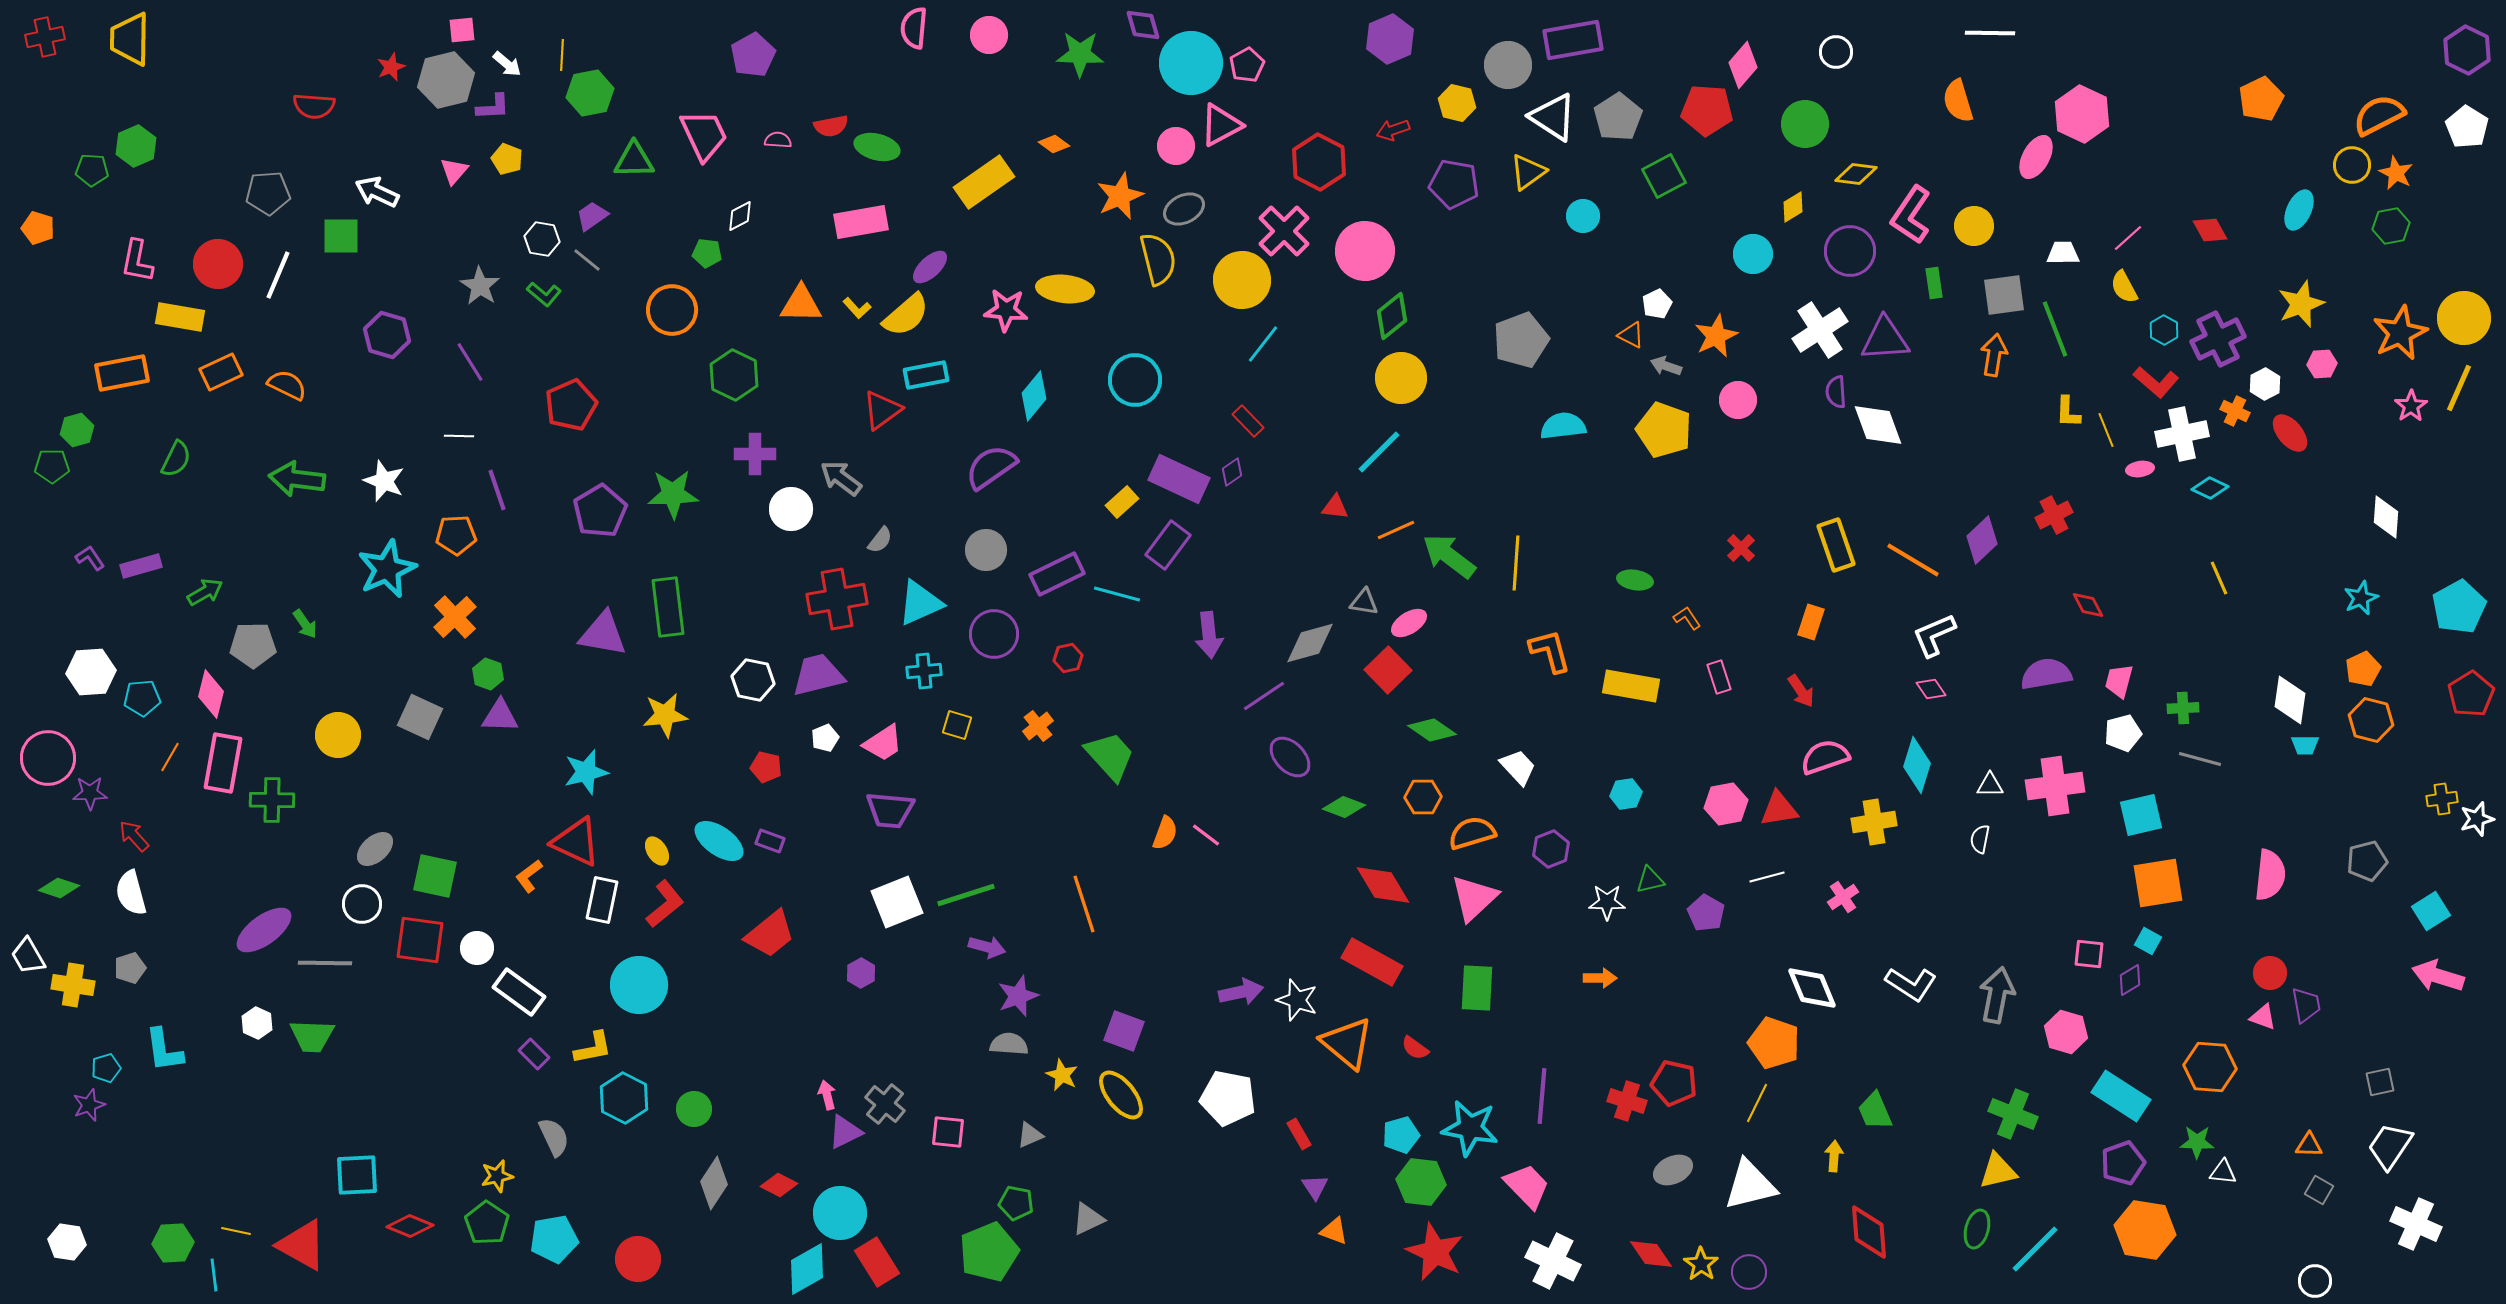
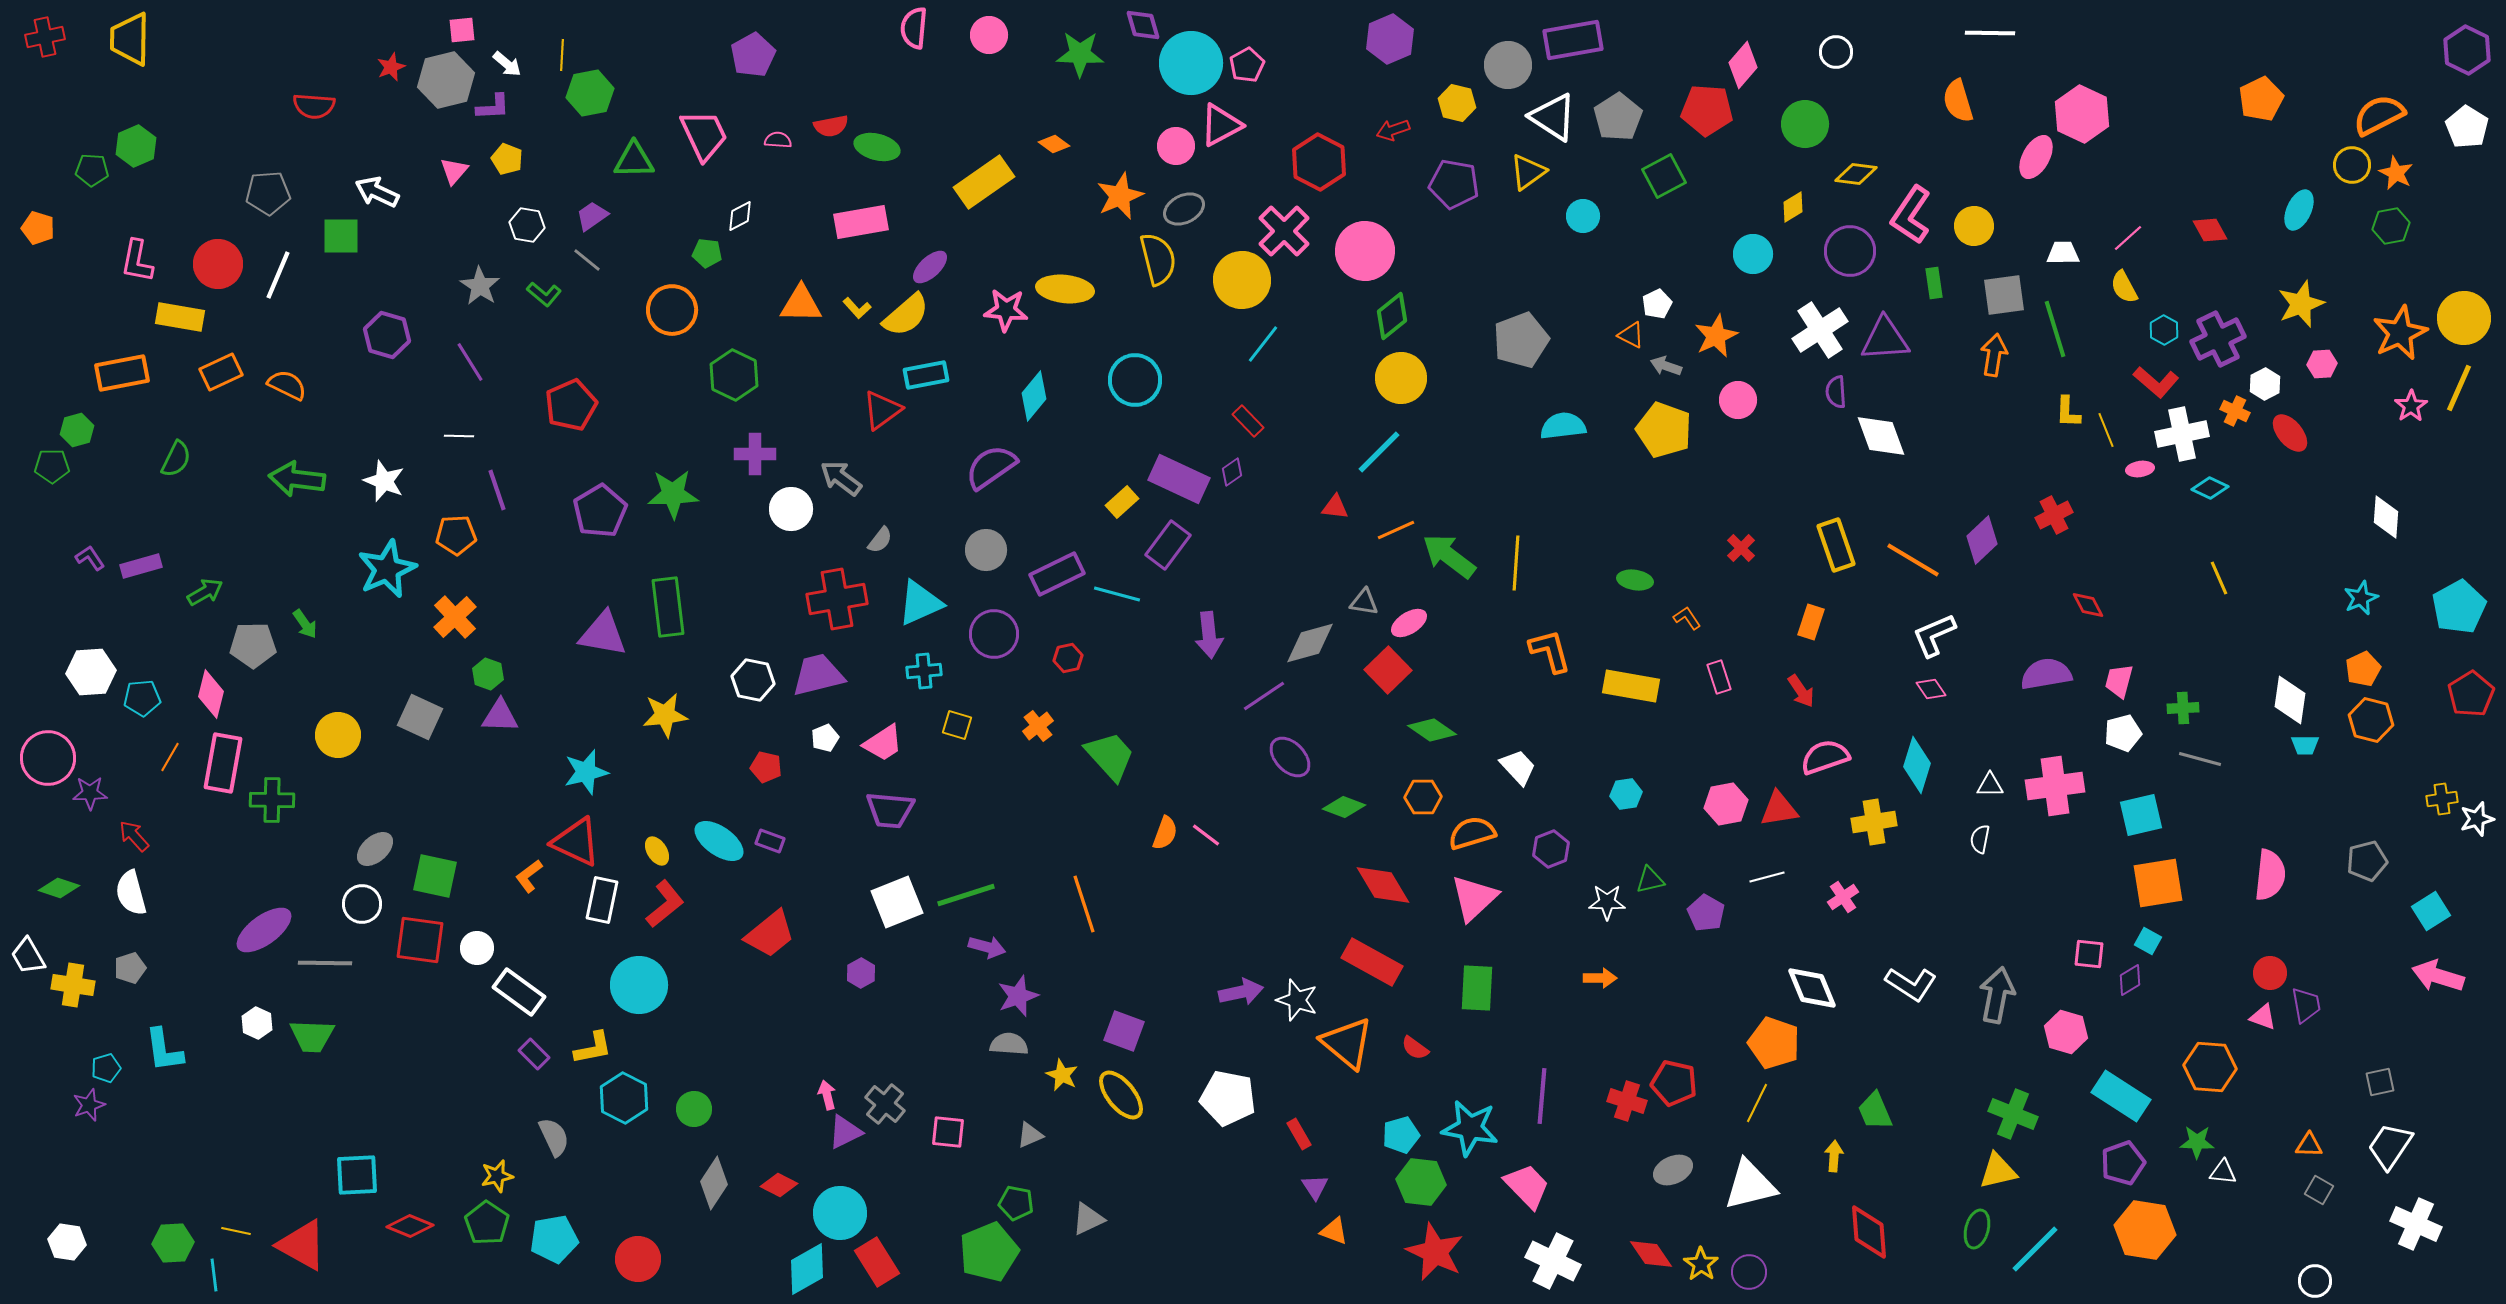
white hexagon at (542, 239): moved 15 px left, 14 px up
green line at (2055, 329): rotated 4 degrees clockwise
white diamond at (1878, 425): moved 3 px right, 11 px down
